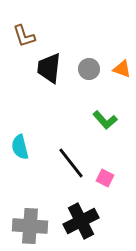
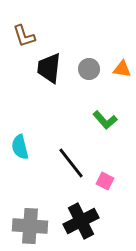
orange triangle: rotated 12 degrees counterclockwise
pink square: moved 3 px down
